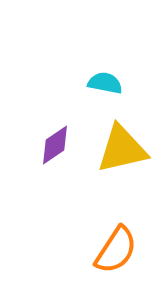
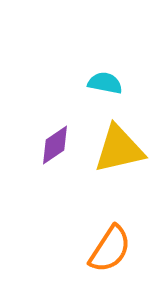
yellow triangle: moved 3 px left
orange semicircle: moved 6 px left, 1 px up
